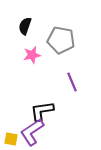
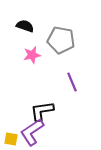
black semicircle: rotated 90 degrees clockwise
